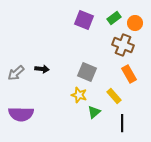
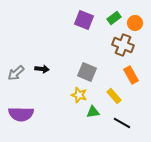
orange rectangle: moved 2 px right, 1 px down
green triangle: moved 1 px left; rotated 32 degrees clockwise
black line: rotated 60 degrees counterclockwise
